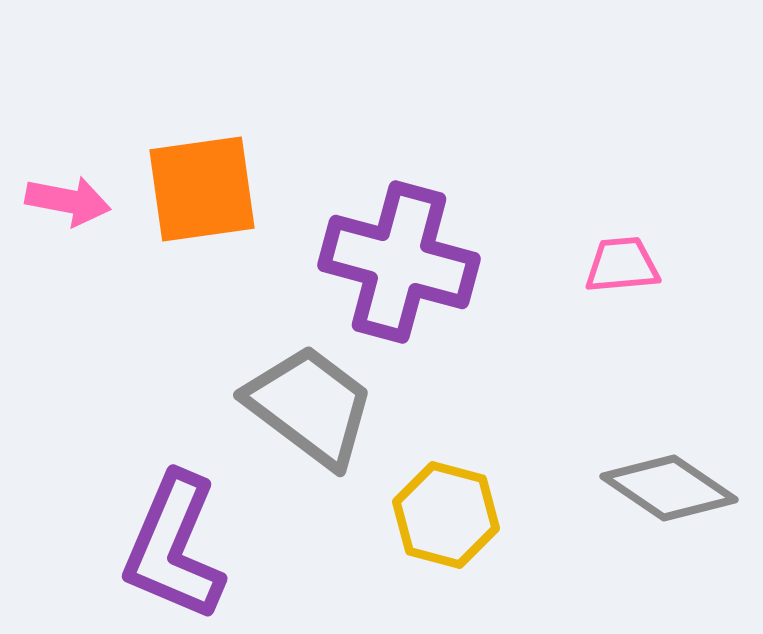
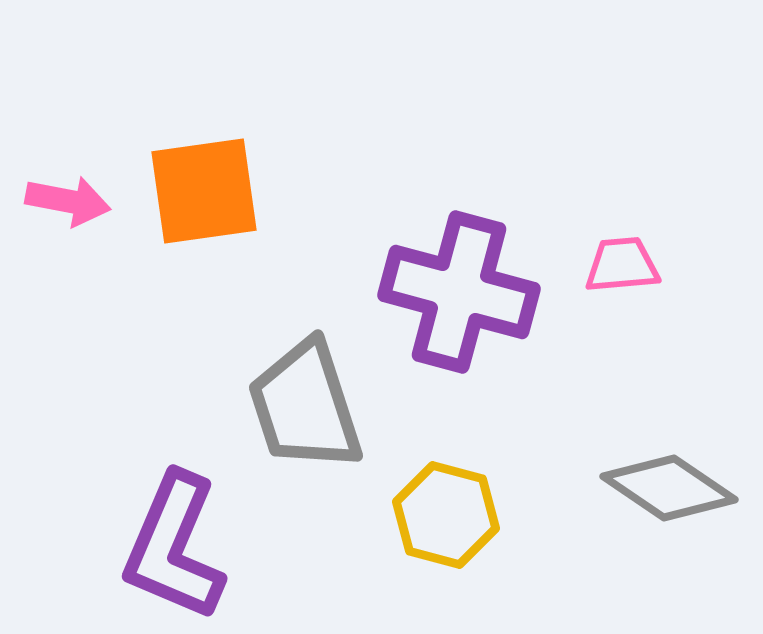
orange square: moved 2 px right, 2 px down
purple cross: moved 60 px right, 30 px down
gray trapezoid: moved 5 px left; rotated 145 degrees counterclockwise
